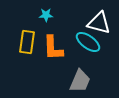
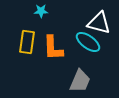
cyan star: moved 5 px left, 4 px up
